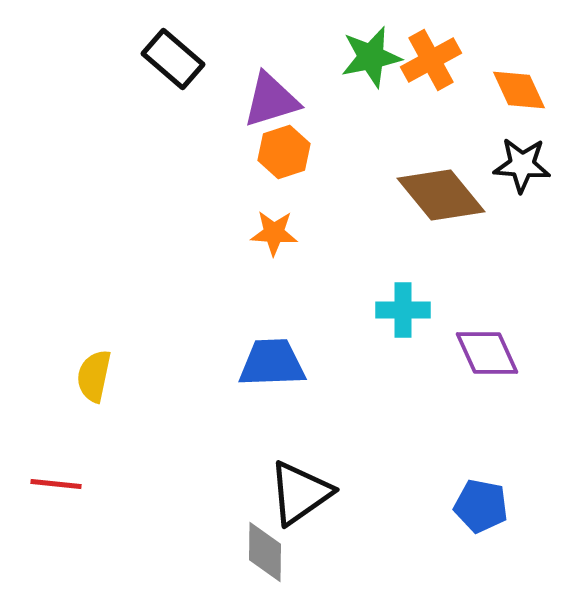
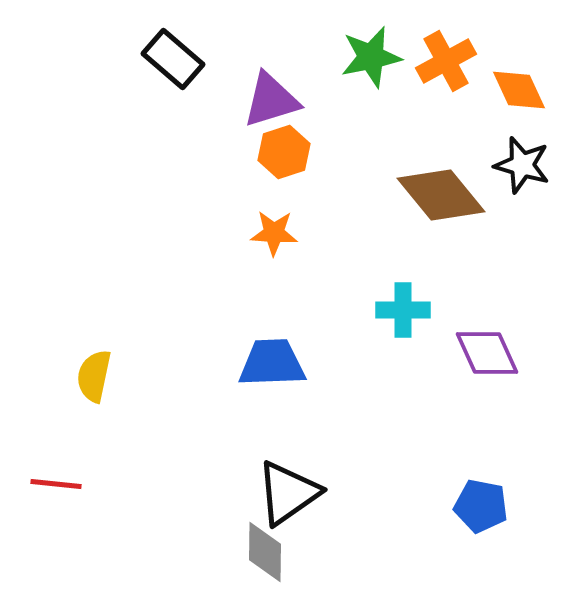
orange cross: moved 15 px right, 1 px down
black star: rotated 12 degrees clockwise
black triangle: moved 12 px left
